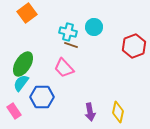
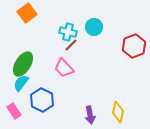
brown line: rotated 64 degrees counterclockwise
blue hexagon: moved 3 px down; rotated 25 degrees clockwise
purple arrow: moved 3 px down
